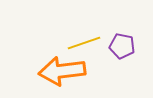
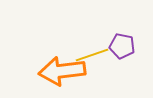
yellow line: moved 8 px right, 12 px down
